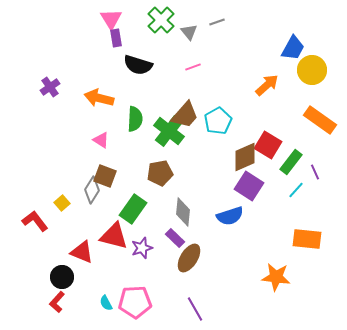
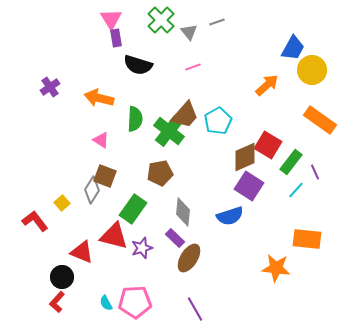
orange star at (276, 277): moved 9 px up
